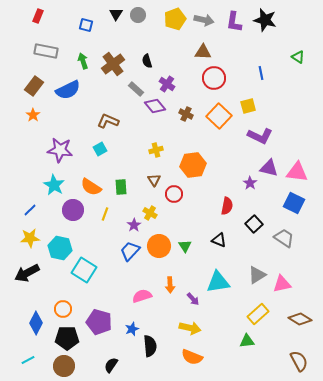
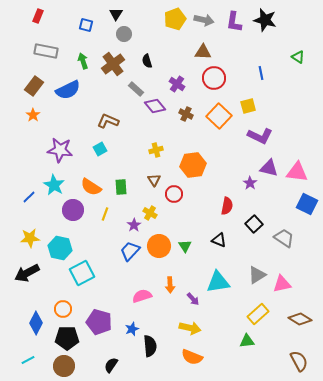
gray circle at (138, 15): moved 14 px left, 19 px down
purple cross at (167, 84): moved 10 px right
blue square at (294, 203): moved 13 px right, 1 px down
blue line at (30, 210): moved 1 px left, 13 px up
cyan square at (84, 270): moved 2 px left, 3 px down; rotated 30 degrees clockwise
